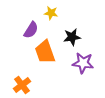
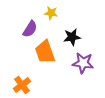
purple semicircle: moved 1 px left, 1 px up
